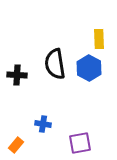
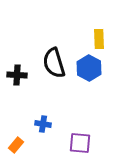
black semicircle: moved 1 px left, 1 px up; rotated 8 degrees counterclockwise
purple square: rotated 15 degrees clockwise
